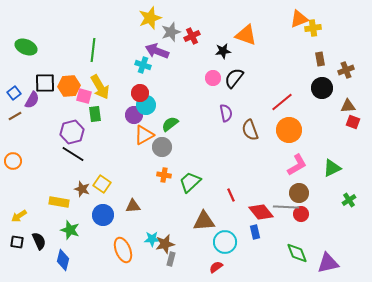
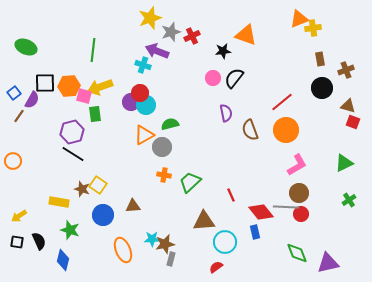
yellow arrow at (100, 87): rotated 100 degrees clockwise
brown triangle at (348, 106): rotated 21 degrees clockwise
purple circle at (134, 115): moved 3 px left, 13 px up
brown line at (15, 116): moved 4 px right; rotated 24 degrees counterclockwise
green semicircle at (170, 124): rotated 24 degrees clockwise
orange circle at (289, 130): moved 3 px left
green triangle at (332, 168): moved 12 px right, 5 px up
yellow square at (102, 184): moved 4 px left, 1 px down
